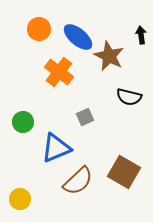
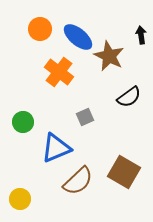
orange circle: moved 1 px right
black semicircle: rotated 50 degrees counterclockwise
